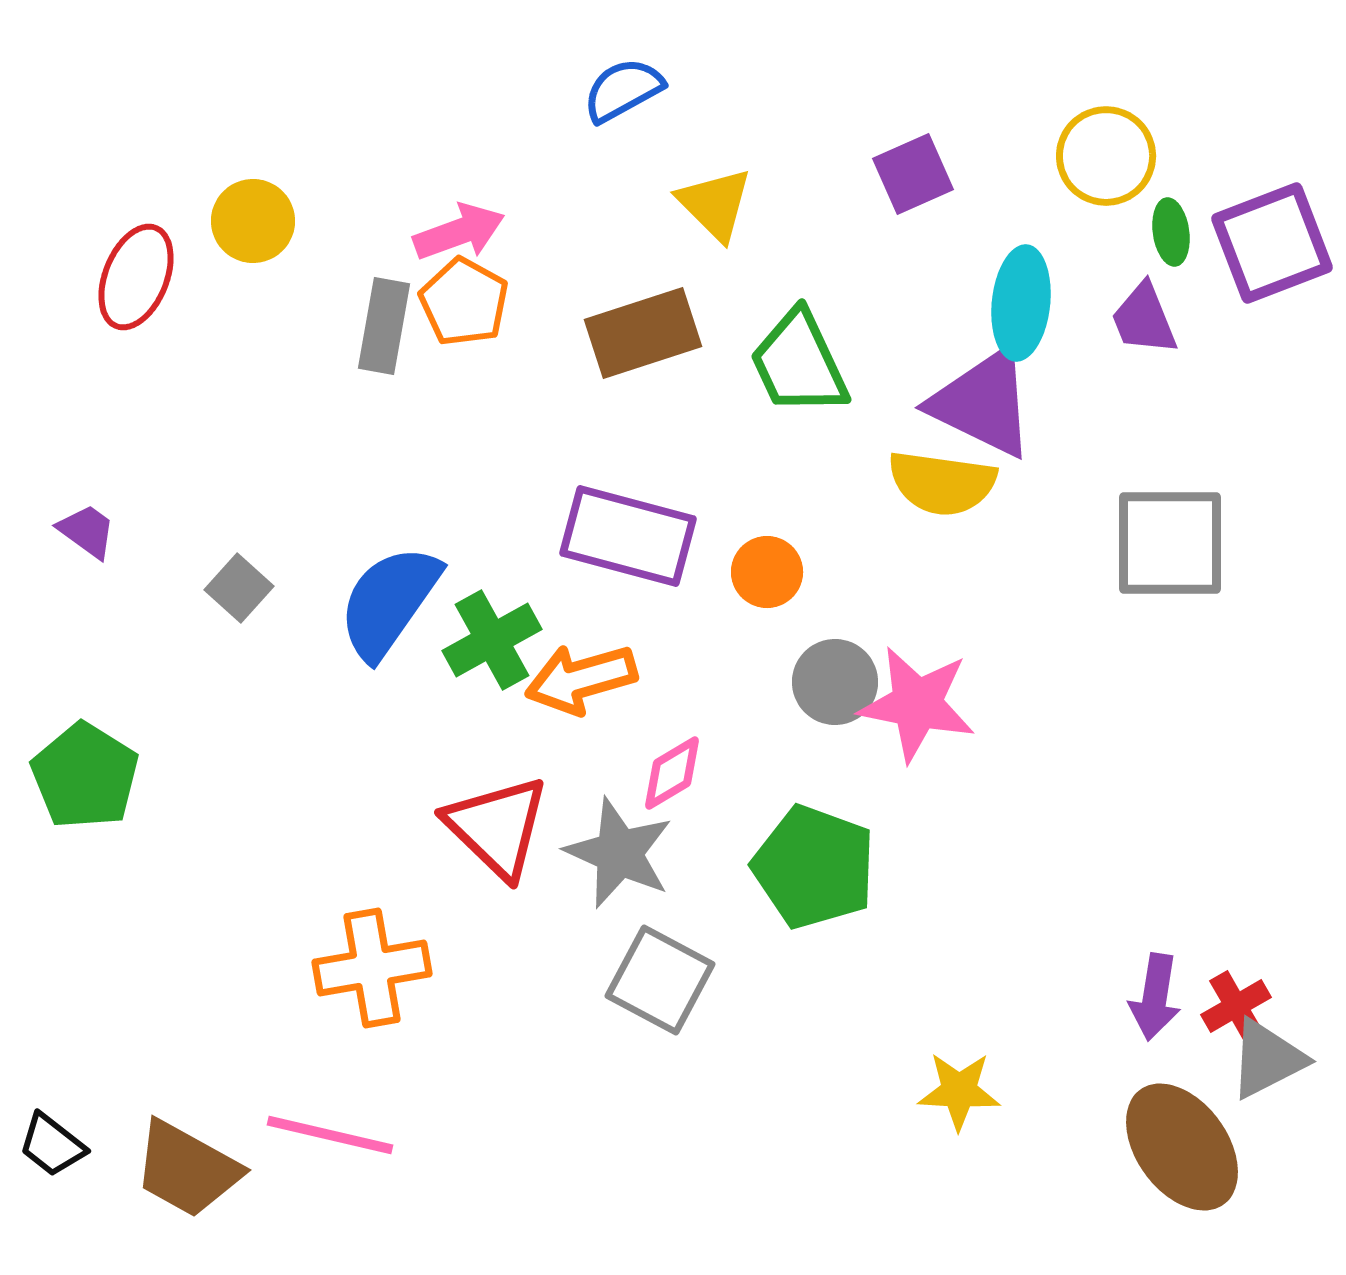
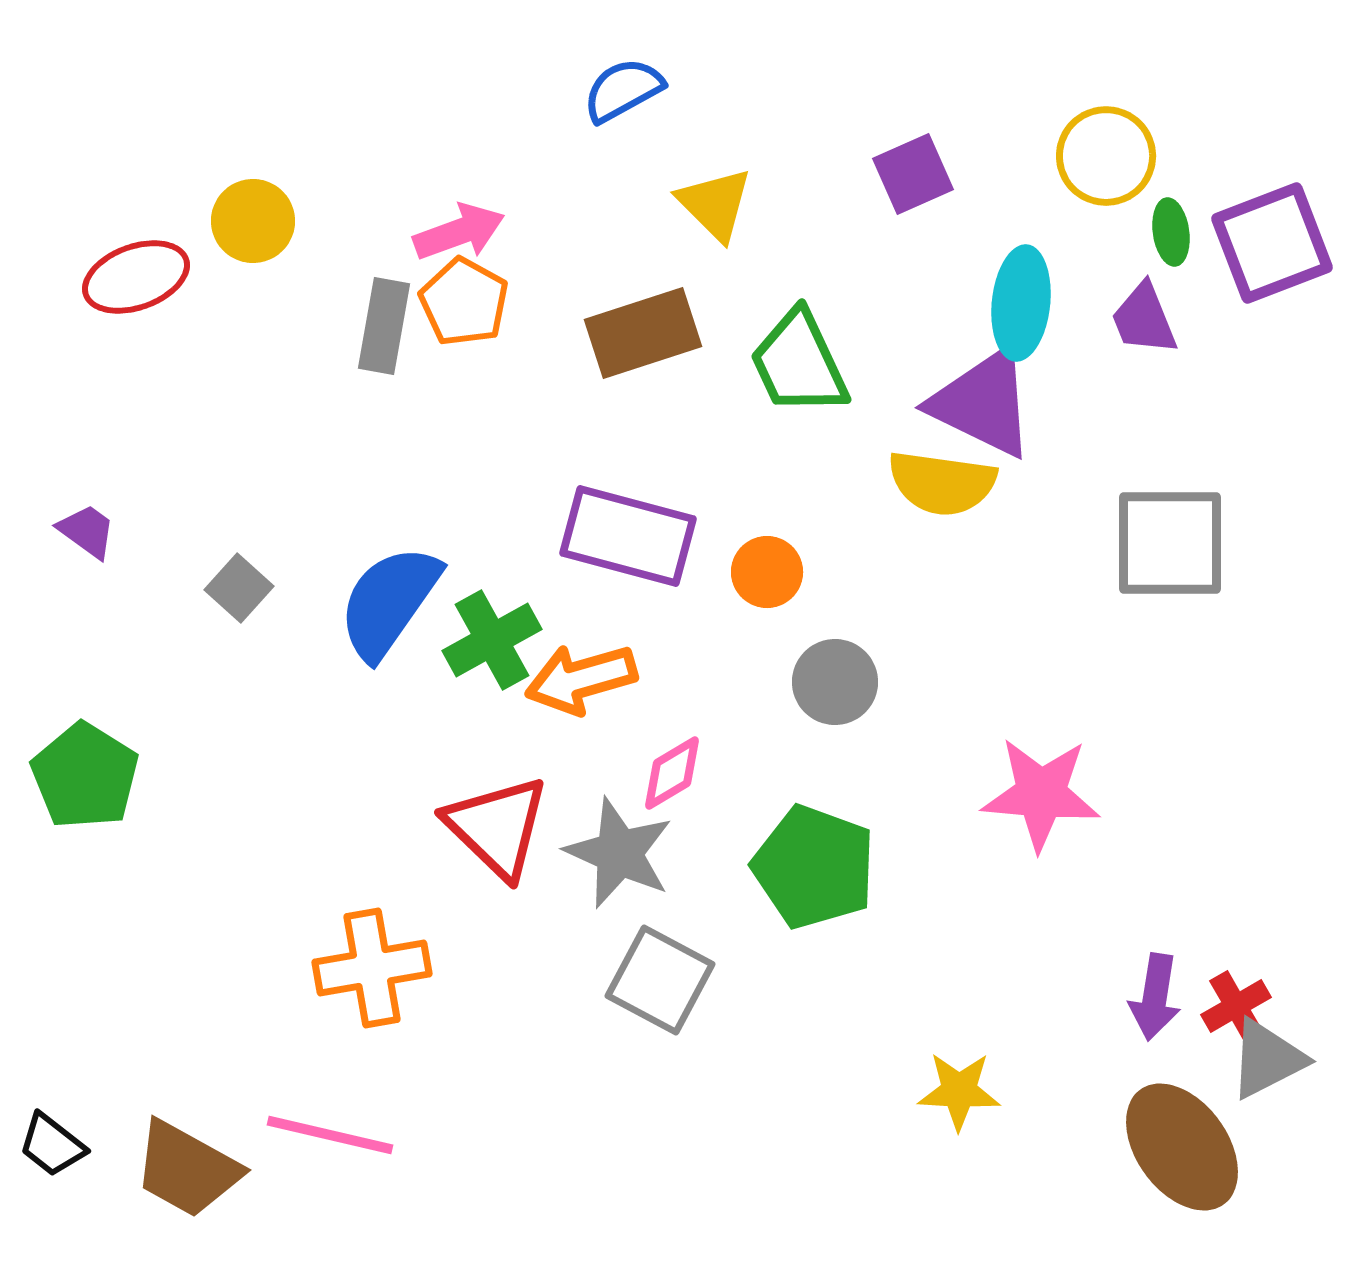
red ellipse at (136, 277): rotated 48 degrees clockwise
pink star at (917, 704): moved 124 px right, 90 px down; rotated 6 degrees counterclockwise
